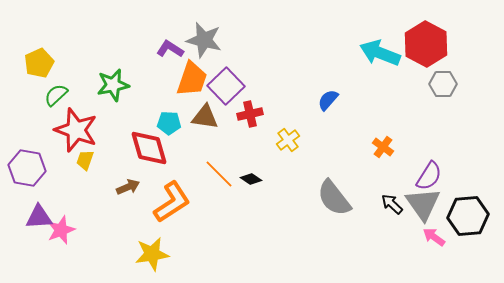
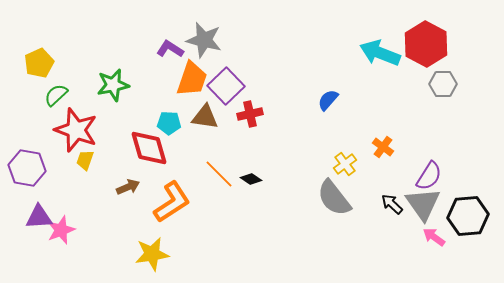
yellow cross: moved 57 px right, 24 px down
